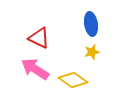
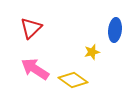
blue ellipse: moved 24 px right, 6 px down; rotated 15 degrees clockwise
red triangle: moved 8 px left, 10 px up; rotated 50 degrees clockwise
